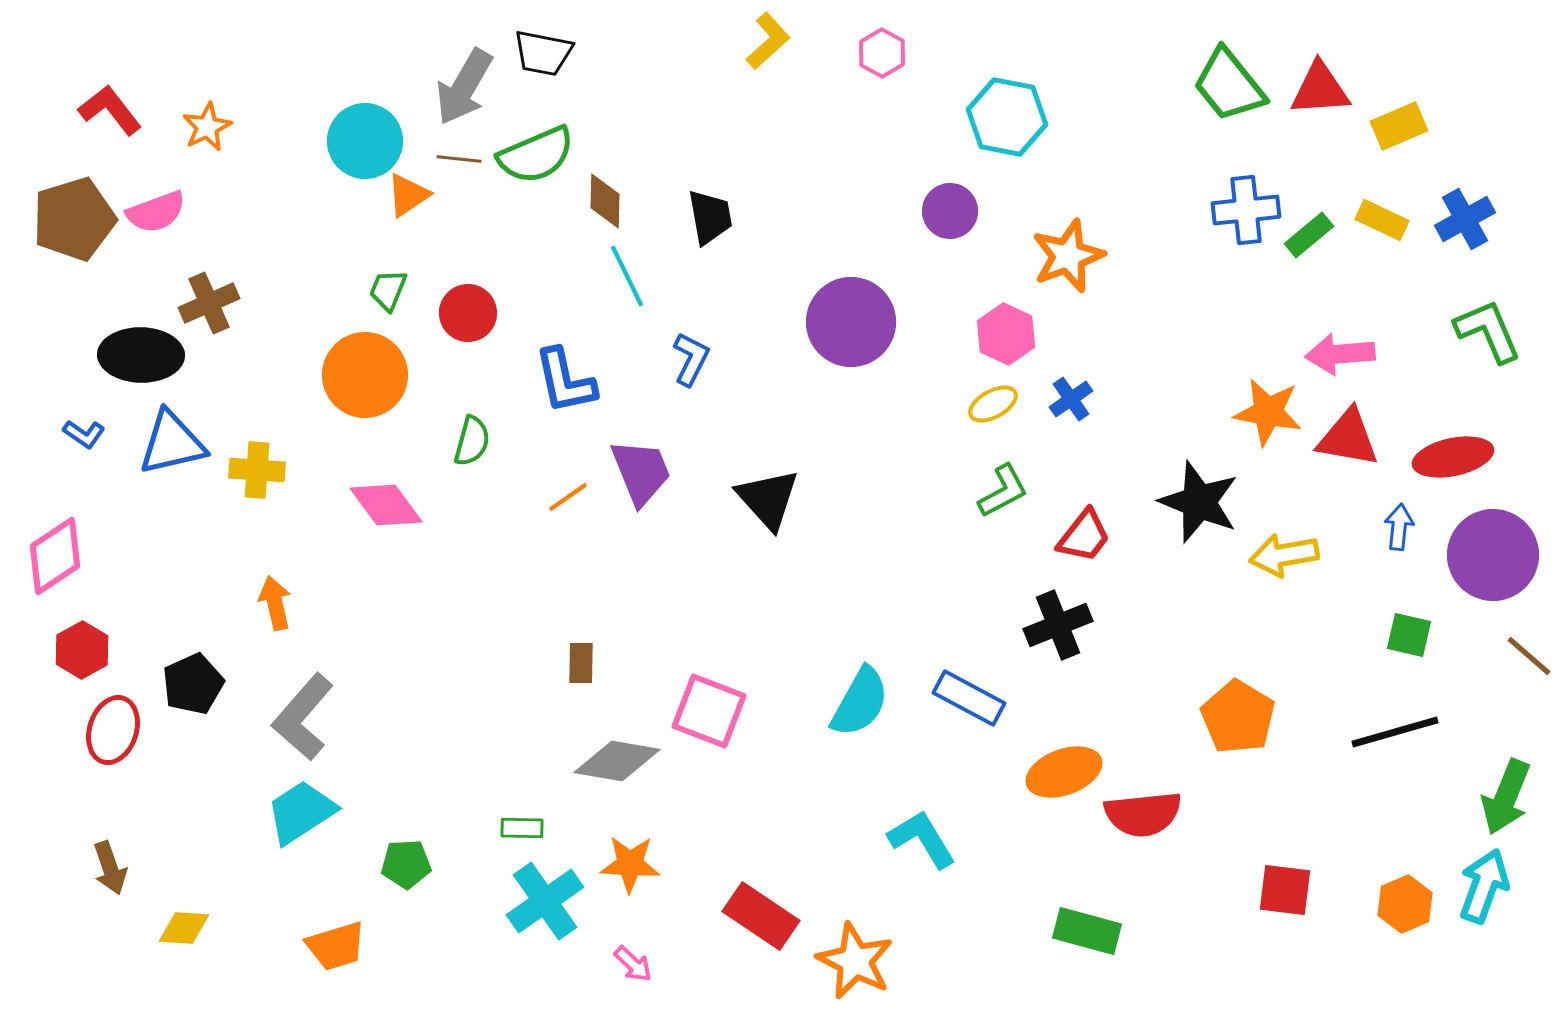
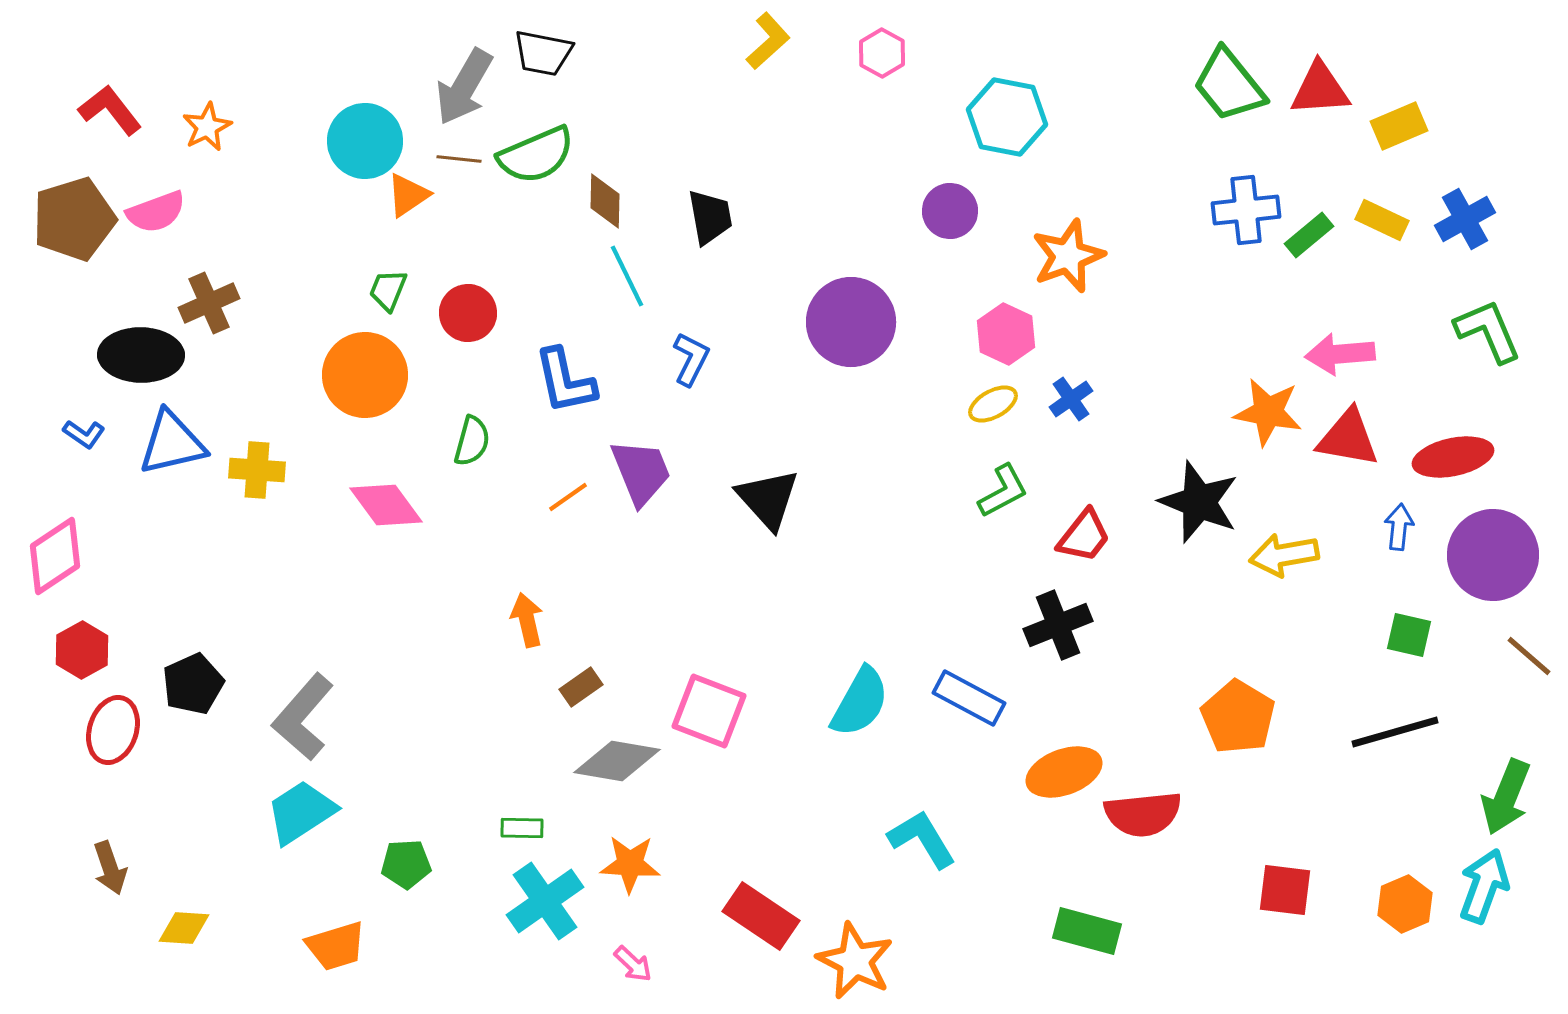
orange arrow at (275, 603): moved 252 px right, 17 px down
brown rectangle at (581, 663): moved 24 px down; rotated 54 degrees clockwise
